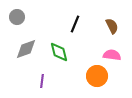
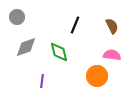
black line: moved 1 px down
gray diamond: moved 2 px up
